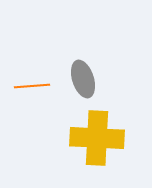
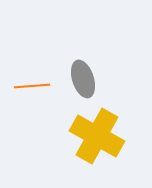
yellow cross: moved 2 px up; rotated 26 degrees clockwise
